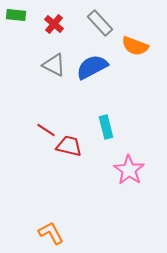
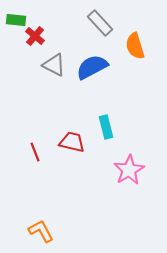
green rectangle: moved 5 px down
red cross: moved 19 px left, 12 px down
orange semicircle: rotated 52 degrees clockwise
red line: moved 11 px left, 22 px down; rotated 36 degrees clockwise
red trapezoid: moved 3 px right, 4 px up
pink star: rotated 8 degrees clockwise
orange L-shape: moved 10 px left, 2 px up
